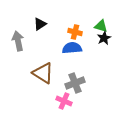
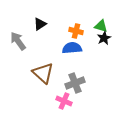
orange cross: moved 1 px right, 1 px up
gray arrow: rotated 24 degrees counterclockwise
brown triangle: rotated 10 degrees clockwise
